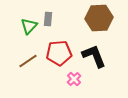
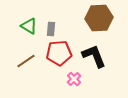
gray rectangle: moved 3 px right, 10 px down
green triangle: rotated 42 degrees counterclockwise
brown line: moved 2 px left
